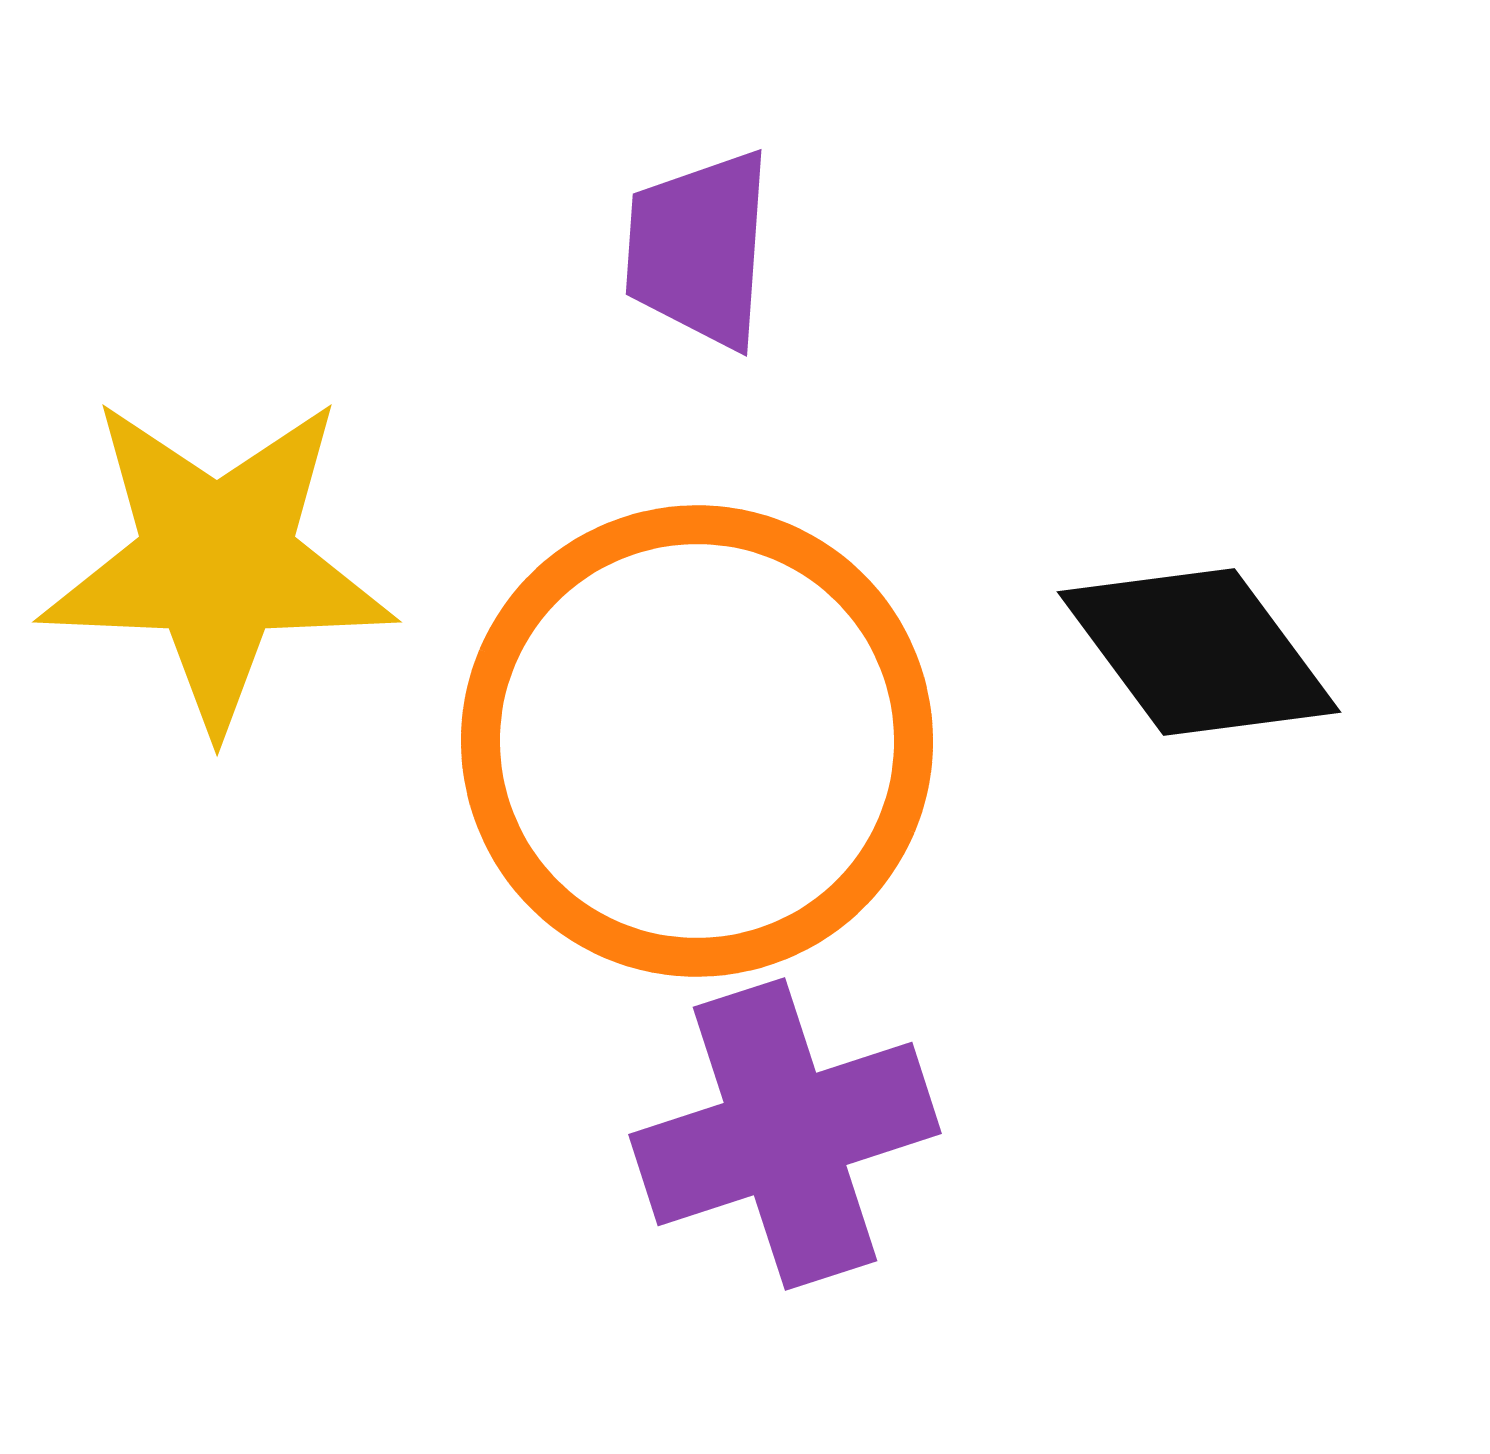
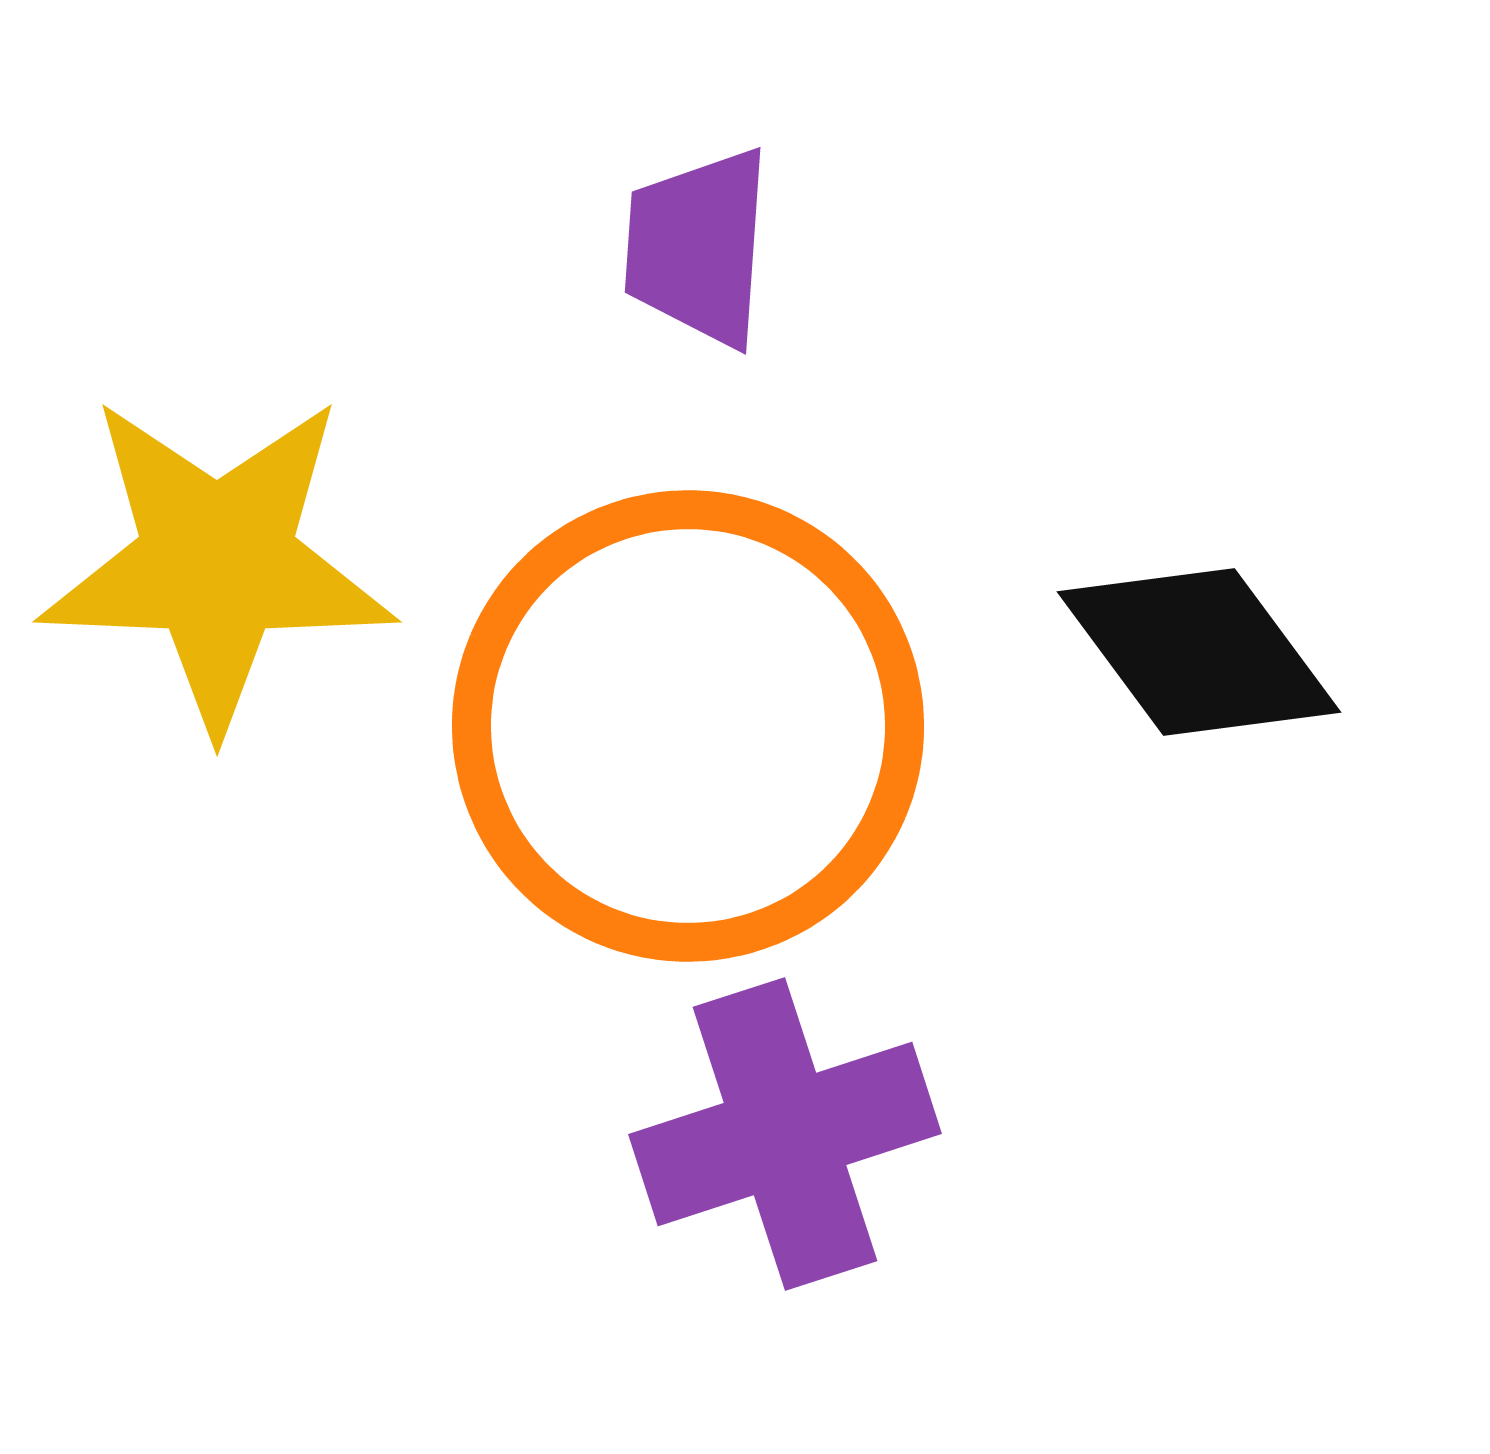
purple trapezoid: moved 1 px left, 2 px up
orange circle: moved 9 px left, 15 px up
